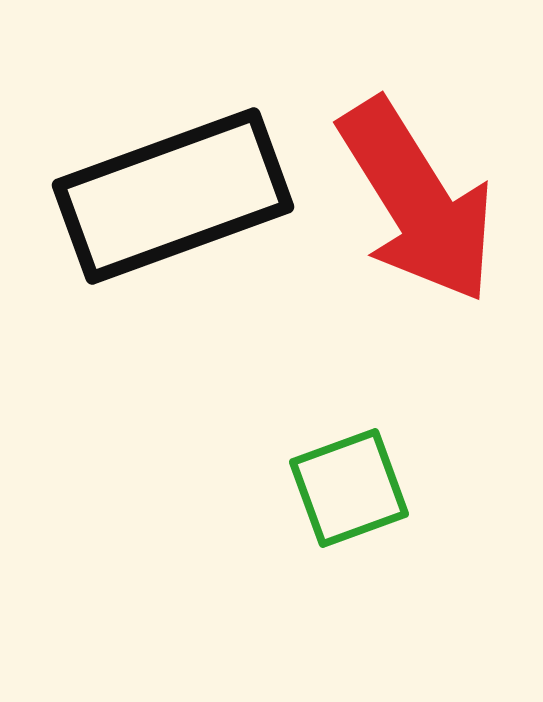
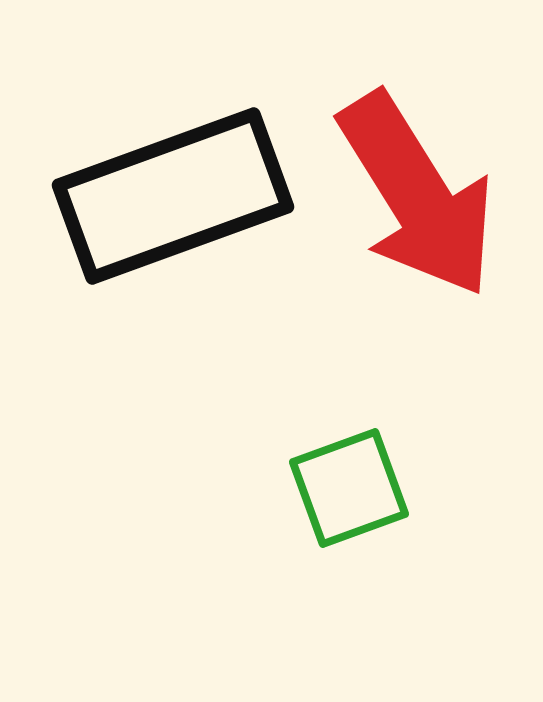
red arrow: moved 6 px up
